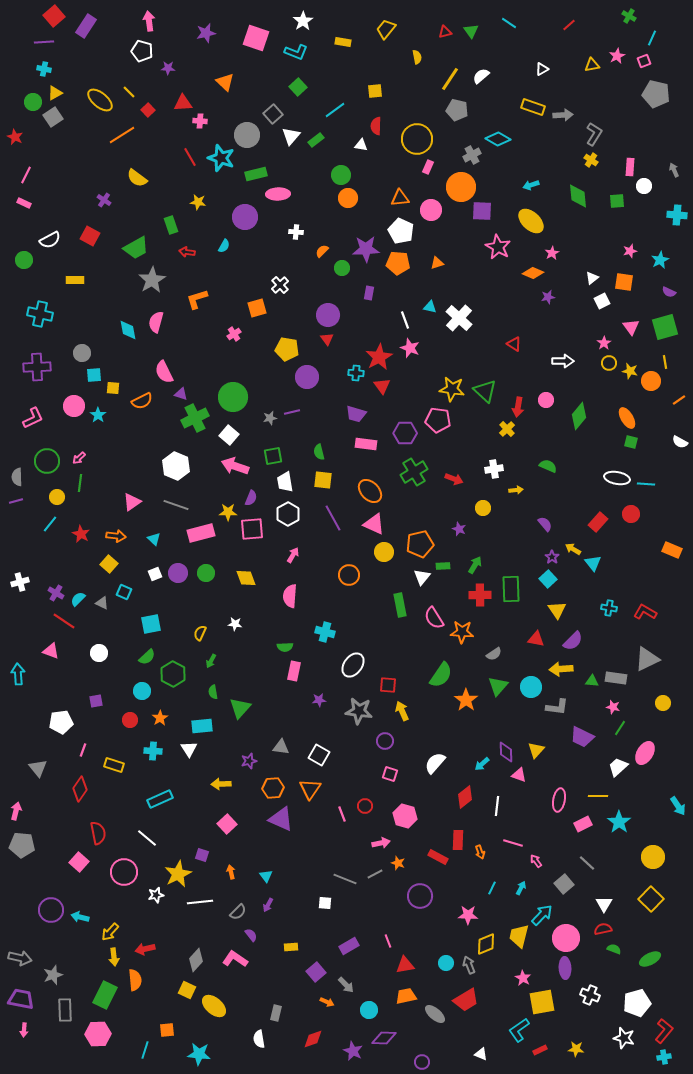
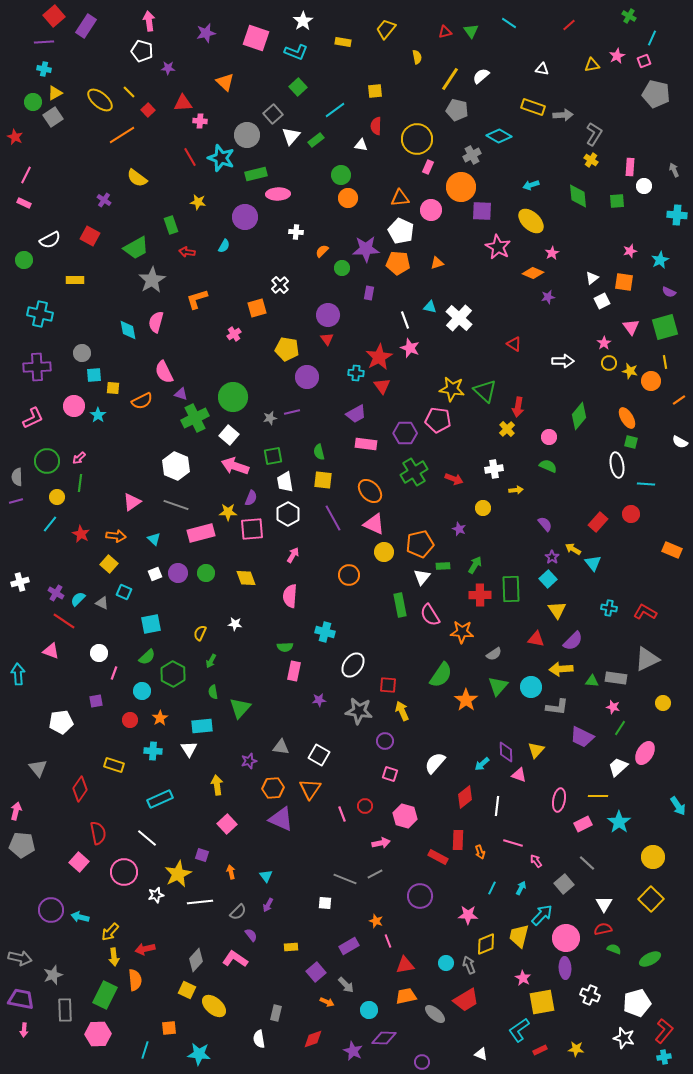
white triangle at (542, 69): rotated 40 degrees clockwise
cyan diamond at (498, 139): moved 1 px right, 3 px up
pink circle at (546, 400): moved 3 px right, 37 px down
purple trapezoid at (356, 414): rotated 45 degrees counterclockwise
white ellipse at (617, 478): moved 13 px up; rotated 70 degrees clockwise
pink semicircle at (434, 618): moved 4 px left, 3 px up
pink line at (83, 750): moved 31 px right, 77 px up
yellow arrow at (221, 784): moved 4 px left, 1 px down; rotated 84 degrees clockwise
orange star at (398, 863): moved 22 px left, 58 px down
orange square at (167, 1030): moved 2 px right, 2 px up
